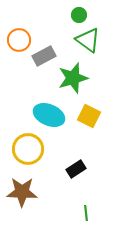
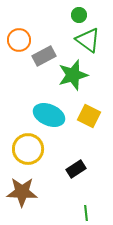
green star: moved 3 px up
